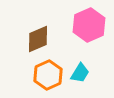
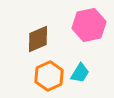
pink hexagon: rotated 12 degrees clockwise
orange hexagon: moved 1 px right, 1 px down
